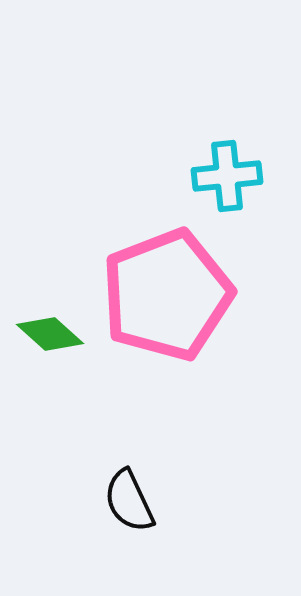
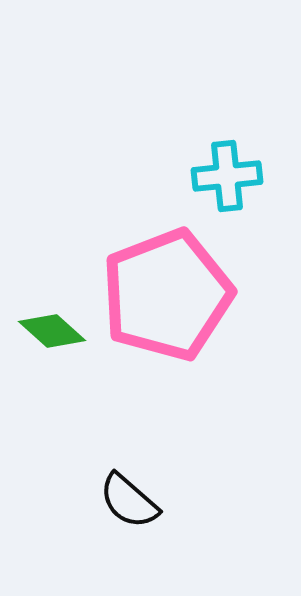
green diamond: moved 2 px right, 3 px up
black semicircle: rotated 24 degrees counterclockwise
